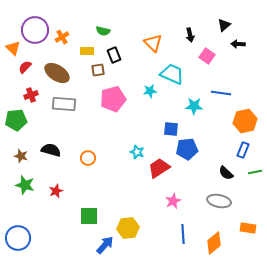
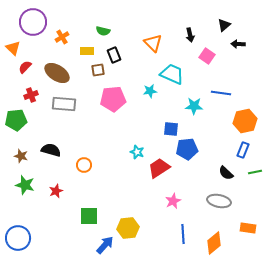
purple circle at (35, 30): moved 2 px left, 8 px up
pink pentagon at (113, 99): rotated 10 degrees clockwise
orange circle at (88, 158): moved 4 px left, 7 px down
